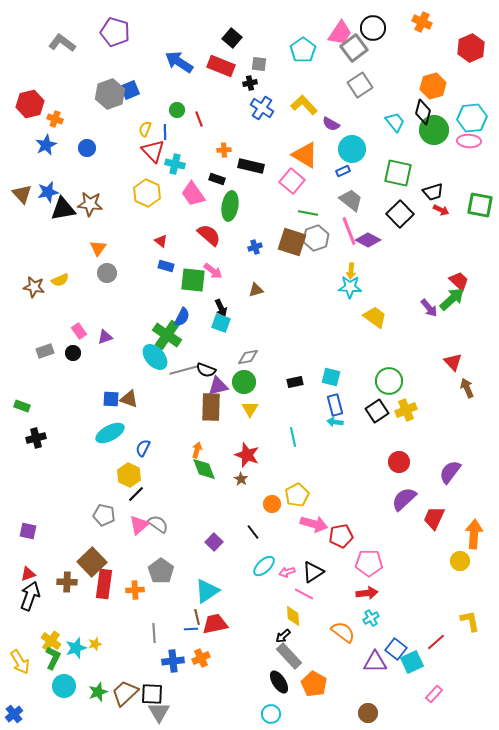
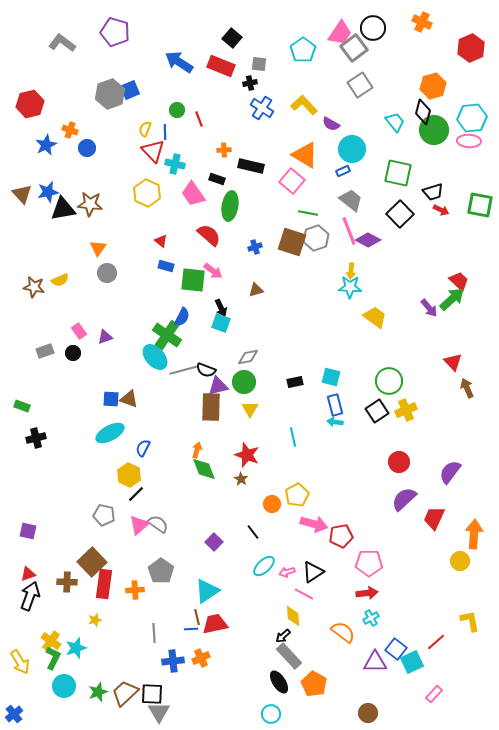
orange cross at (55, 119): moved 15 px right, 11 px down
yellow star at (95, 644): moved 24 px up
